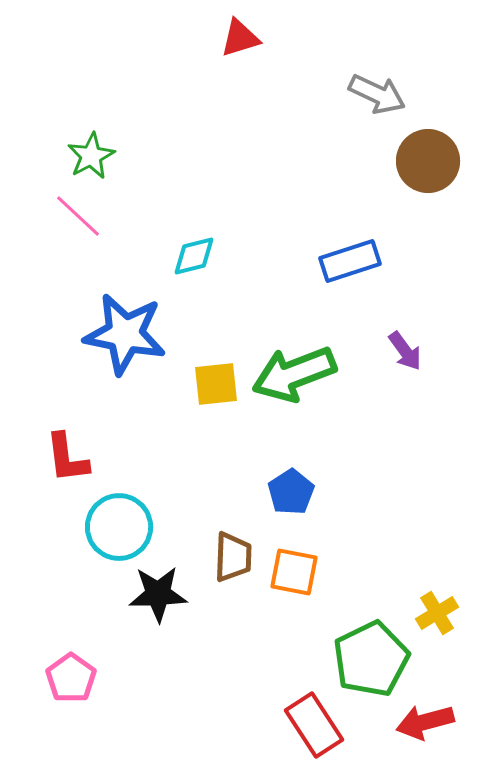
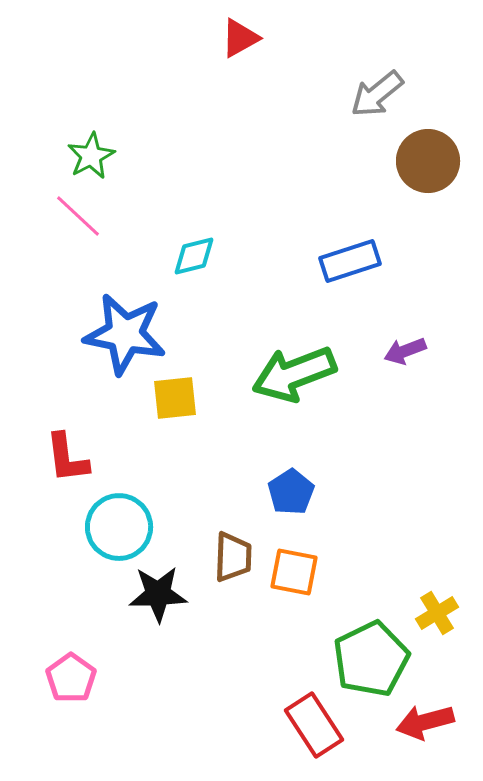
red triangle: rotated 12 degrees counterclockwise
gray arrow: rotated 116 degrees clockwise
purple arrow: rotated 105 degrees clockwise
yellow square: moved 41 px left, 14 px down
